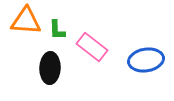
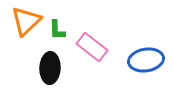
orange triangle: rotated 48 degrees counterclockwise
